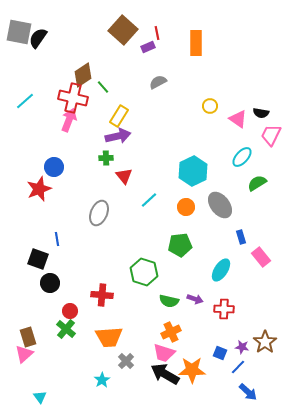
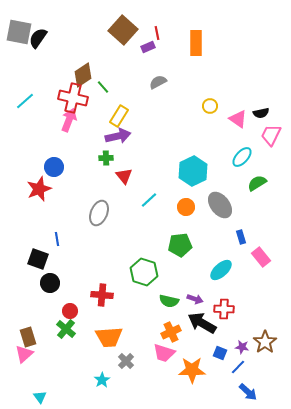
black semicircle at (261, 113): rotated 21 degrees counterclockwise
cyan ellipse at (221, 270): rotated 15 degrees clockwise
black arrow at (165, 374): moved 37 px right, 51 px up
